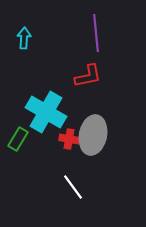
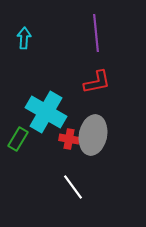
red L-shape: moved 9 px right, 6 px down
